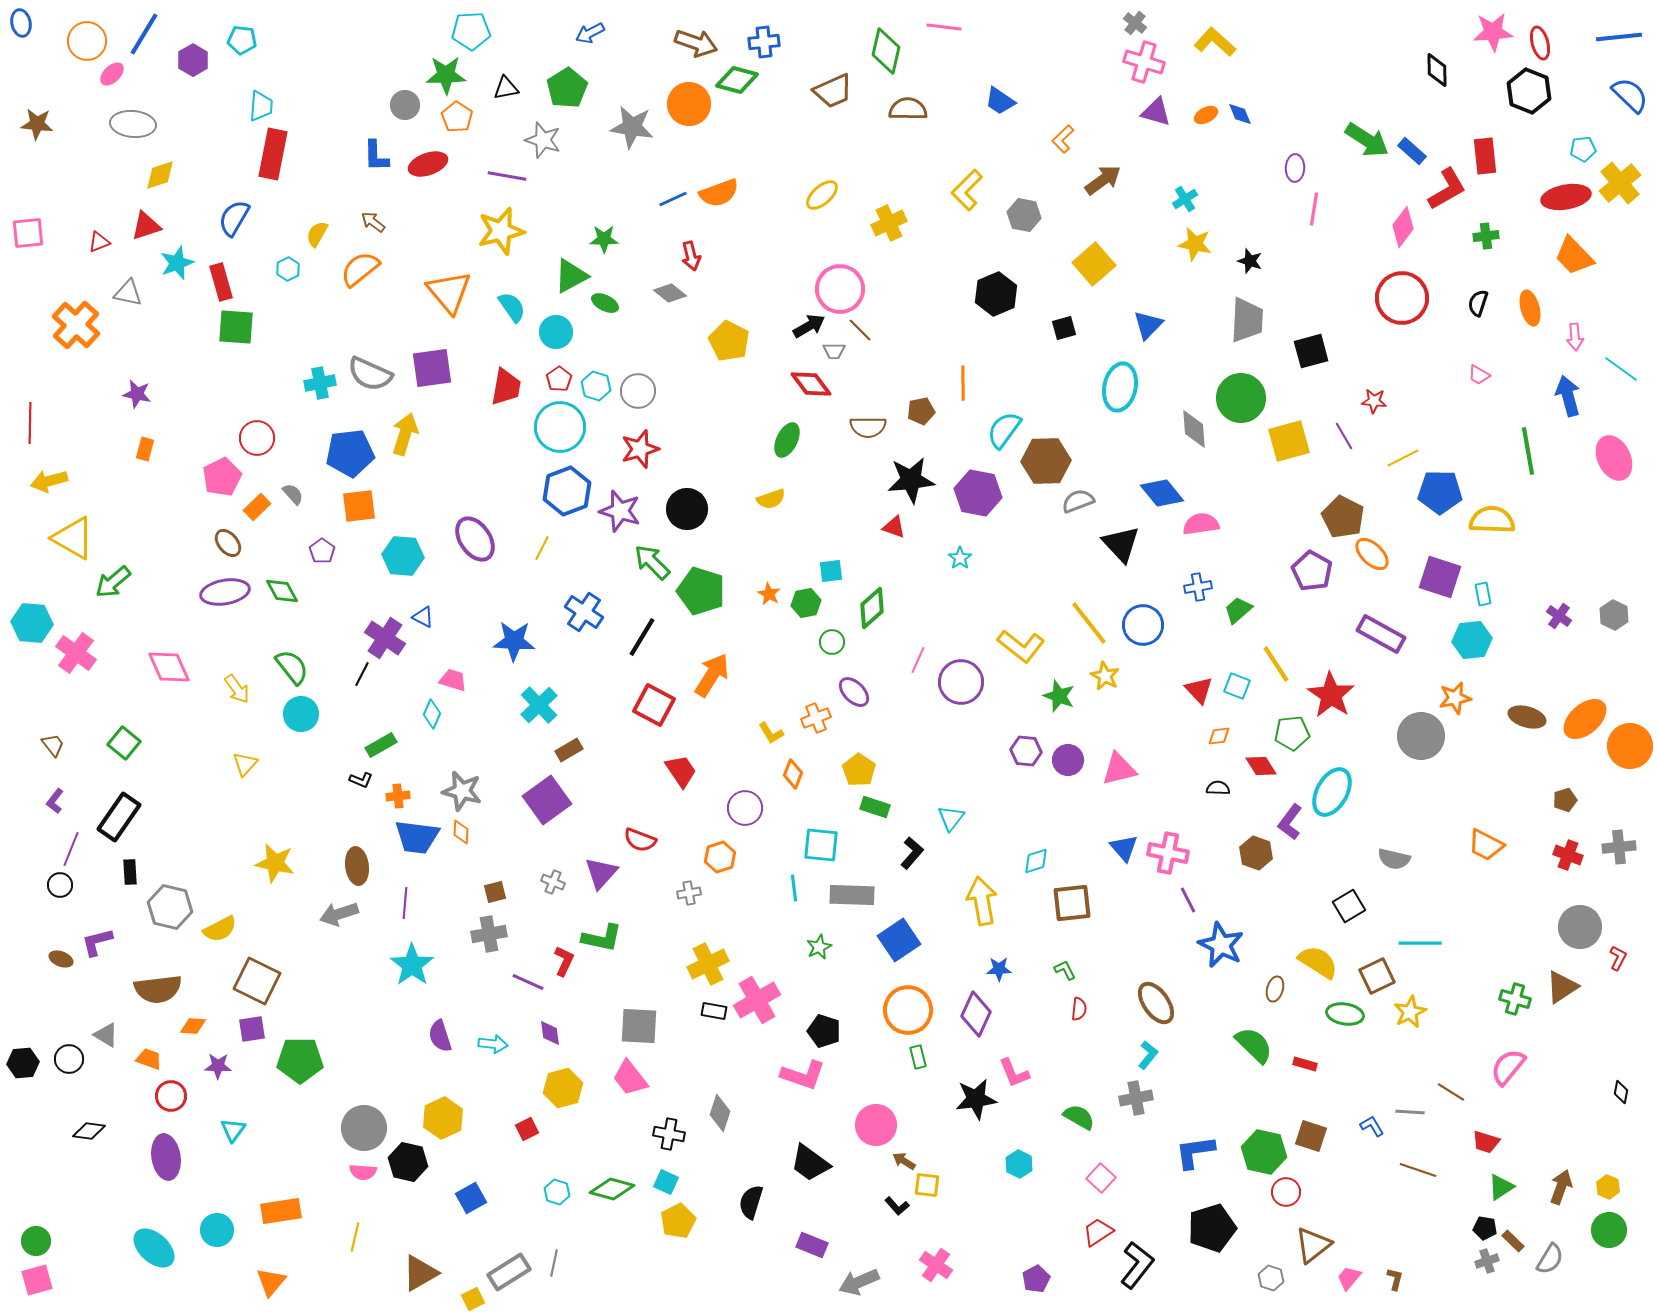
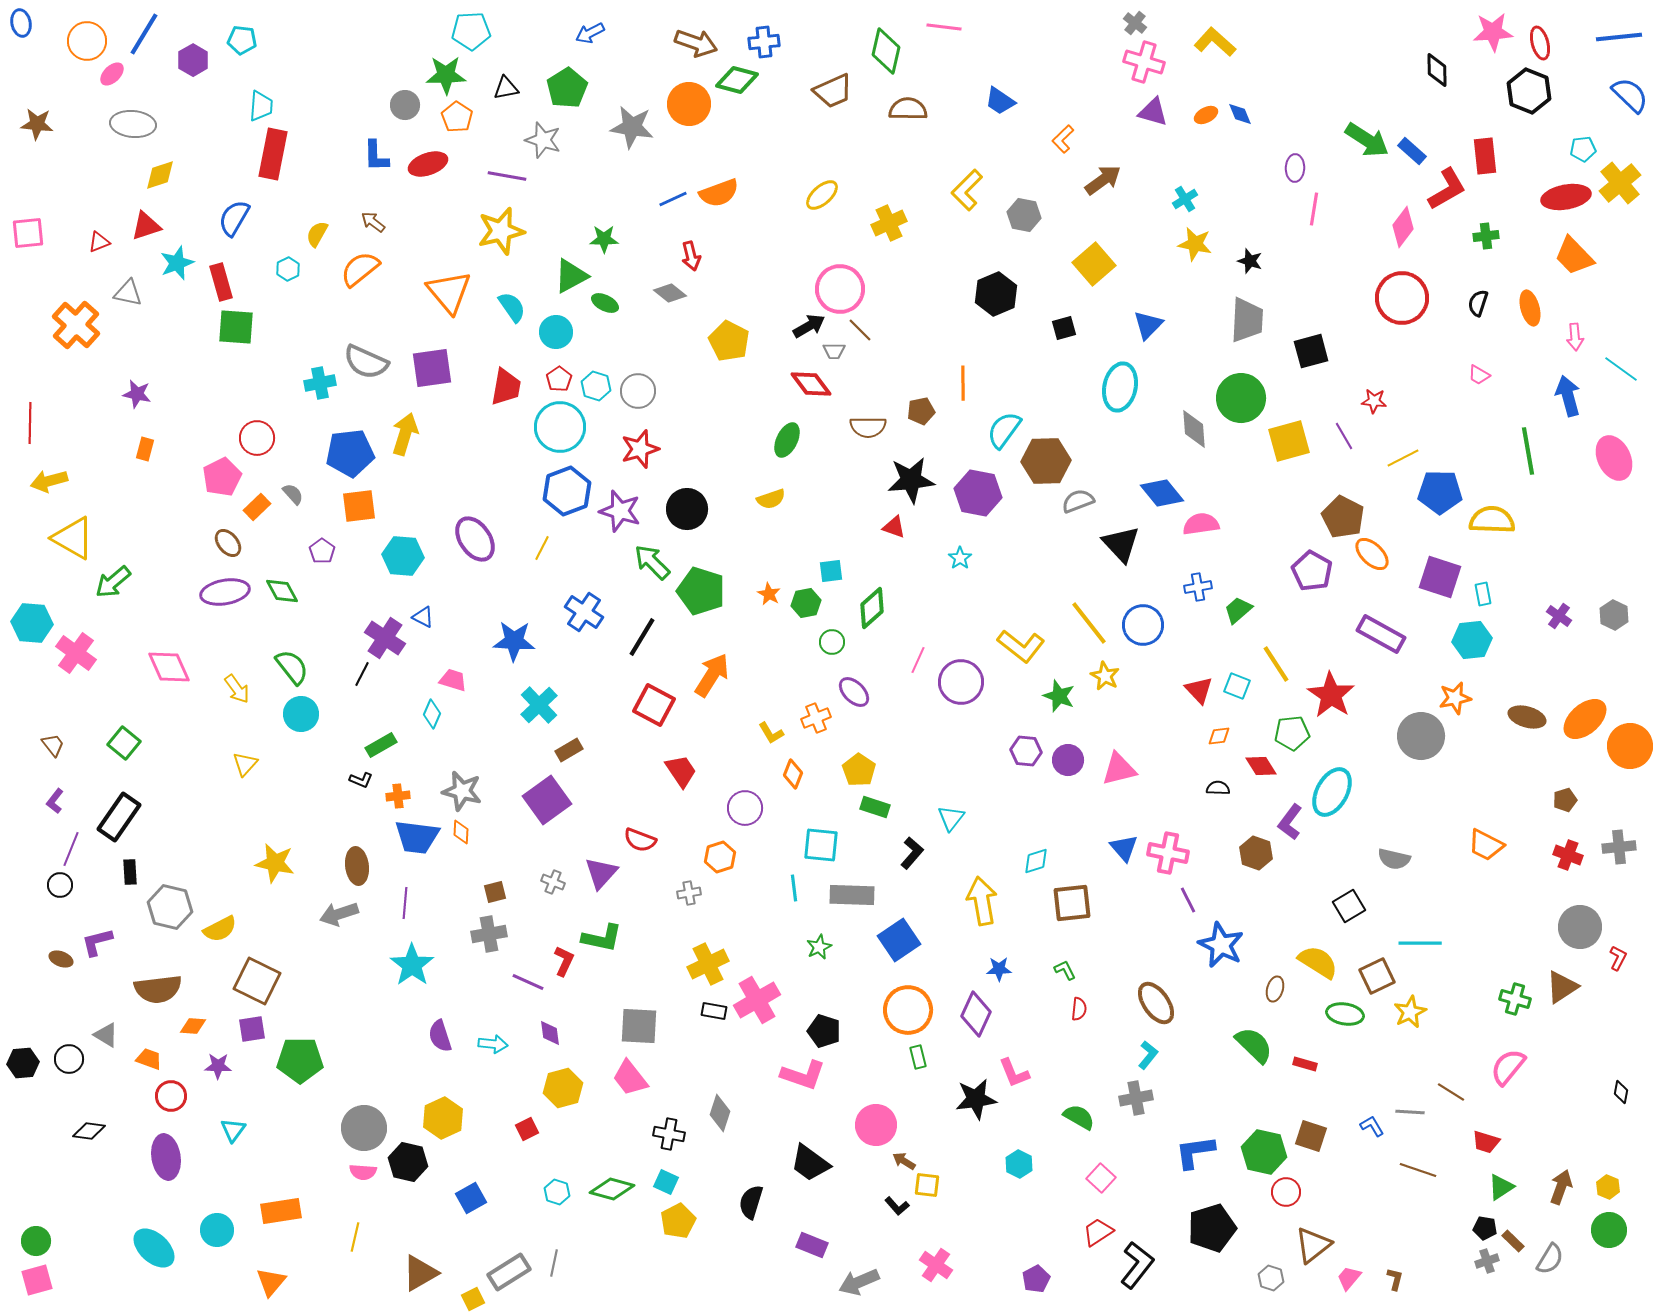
purple triangle at (1156, 112): moved 3 px left
gray semicircle at (370, 374): moved 4 px left, 12 px up
